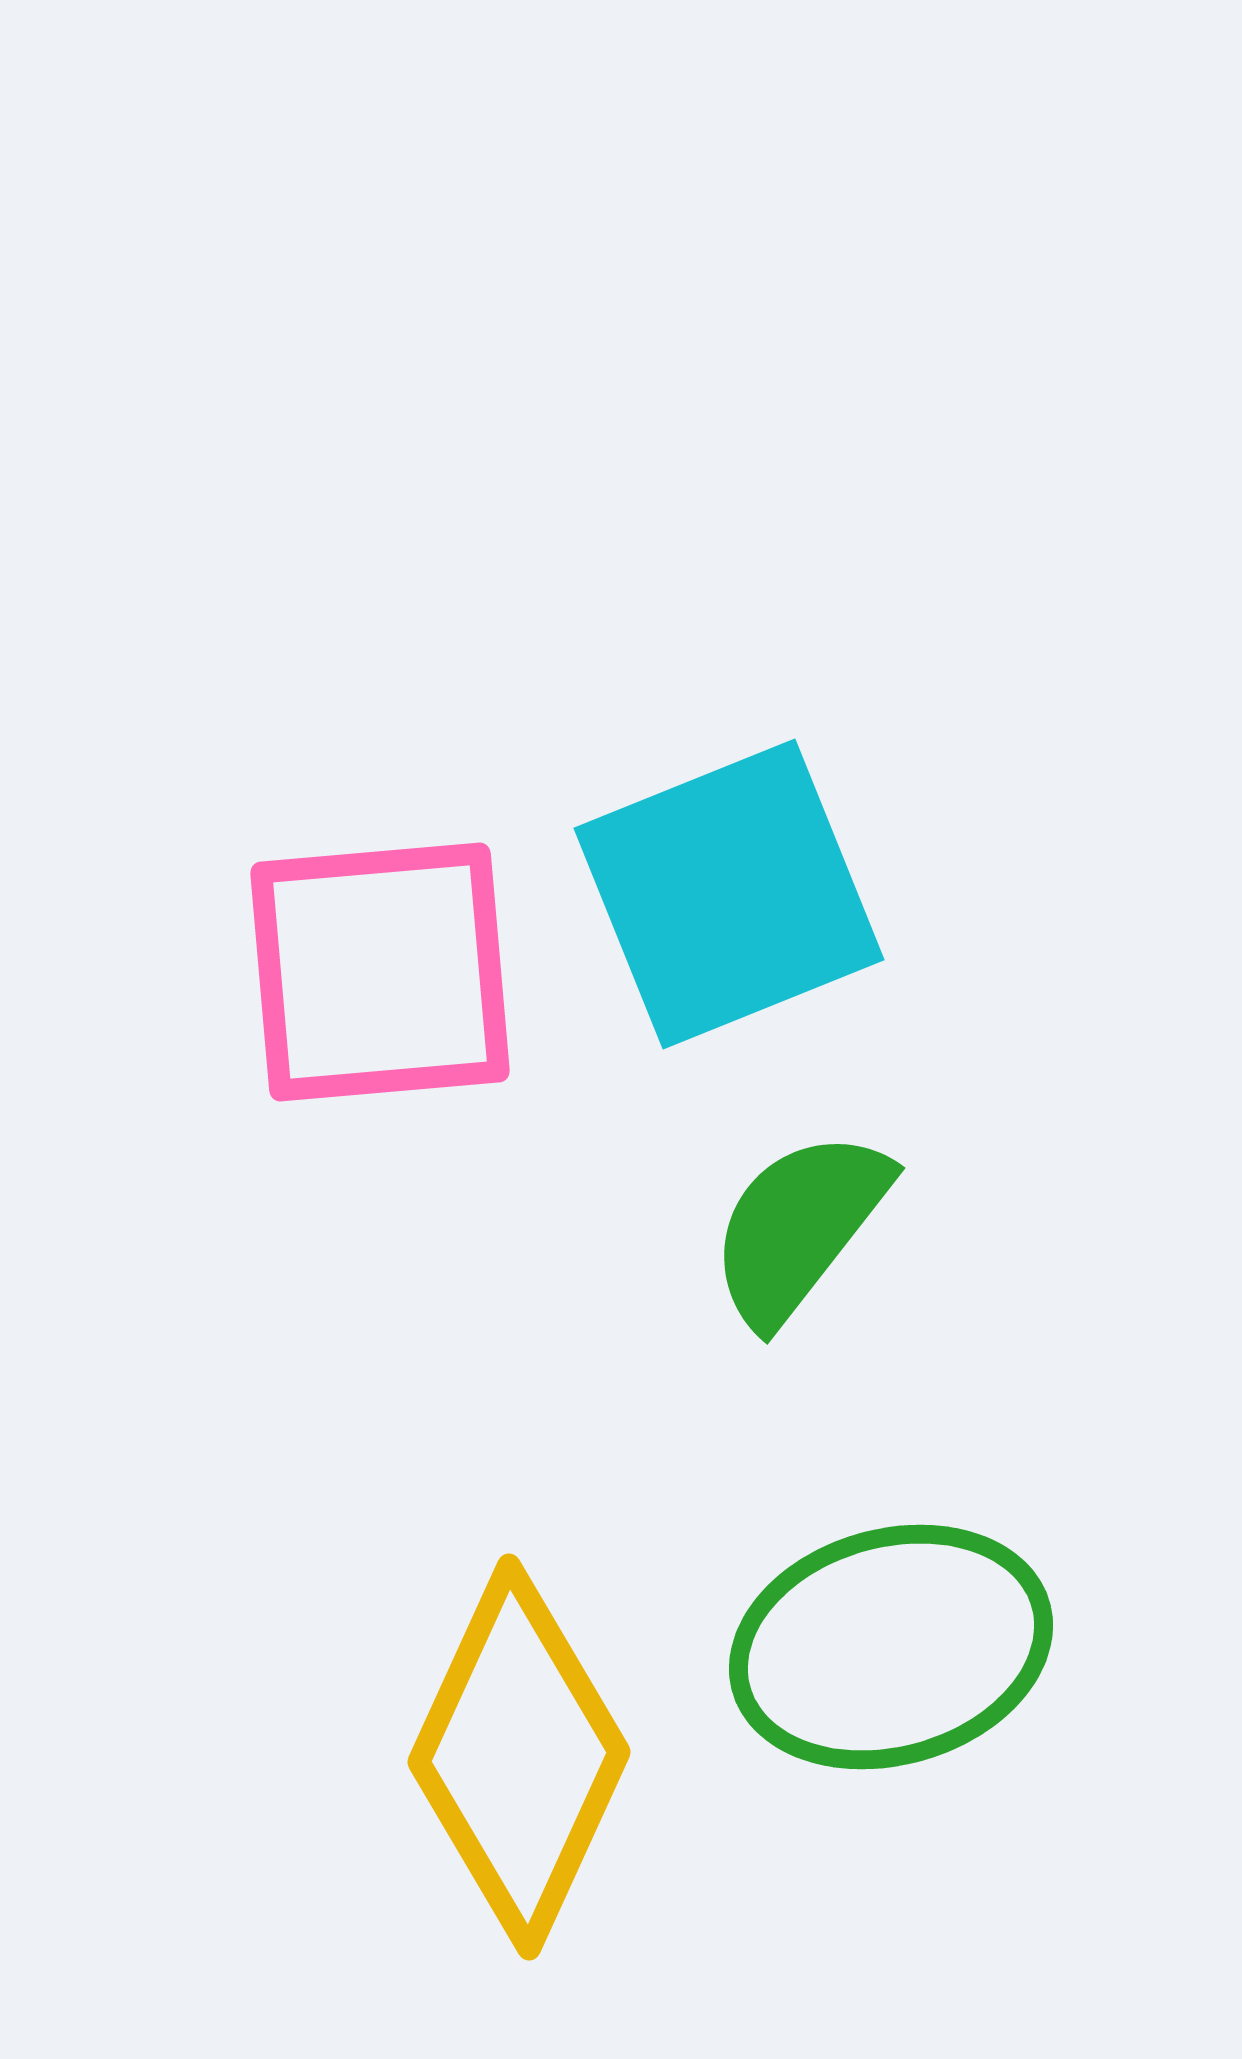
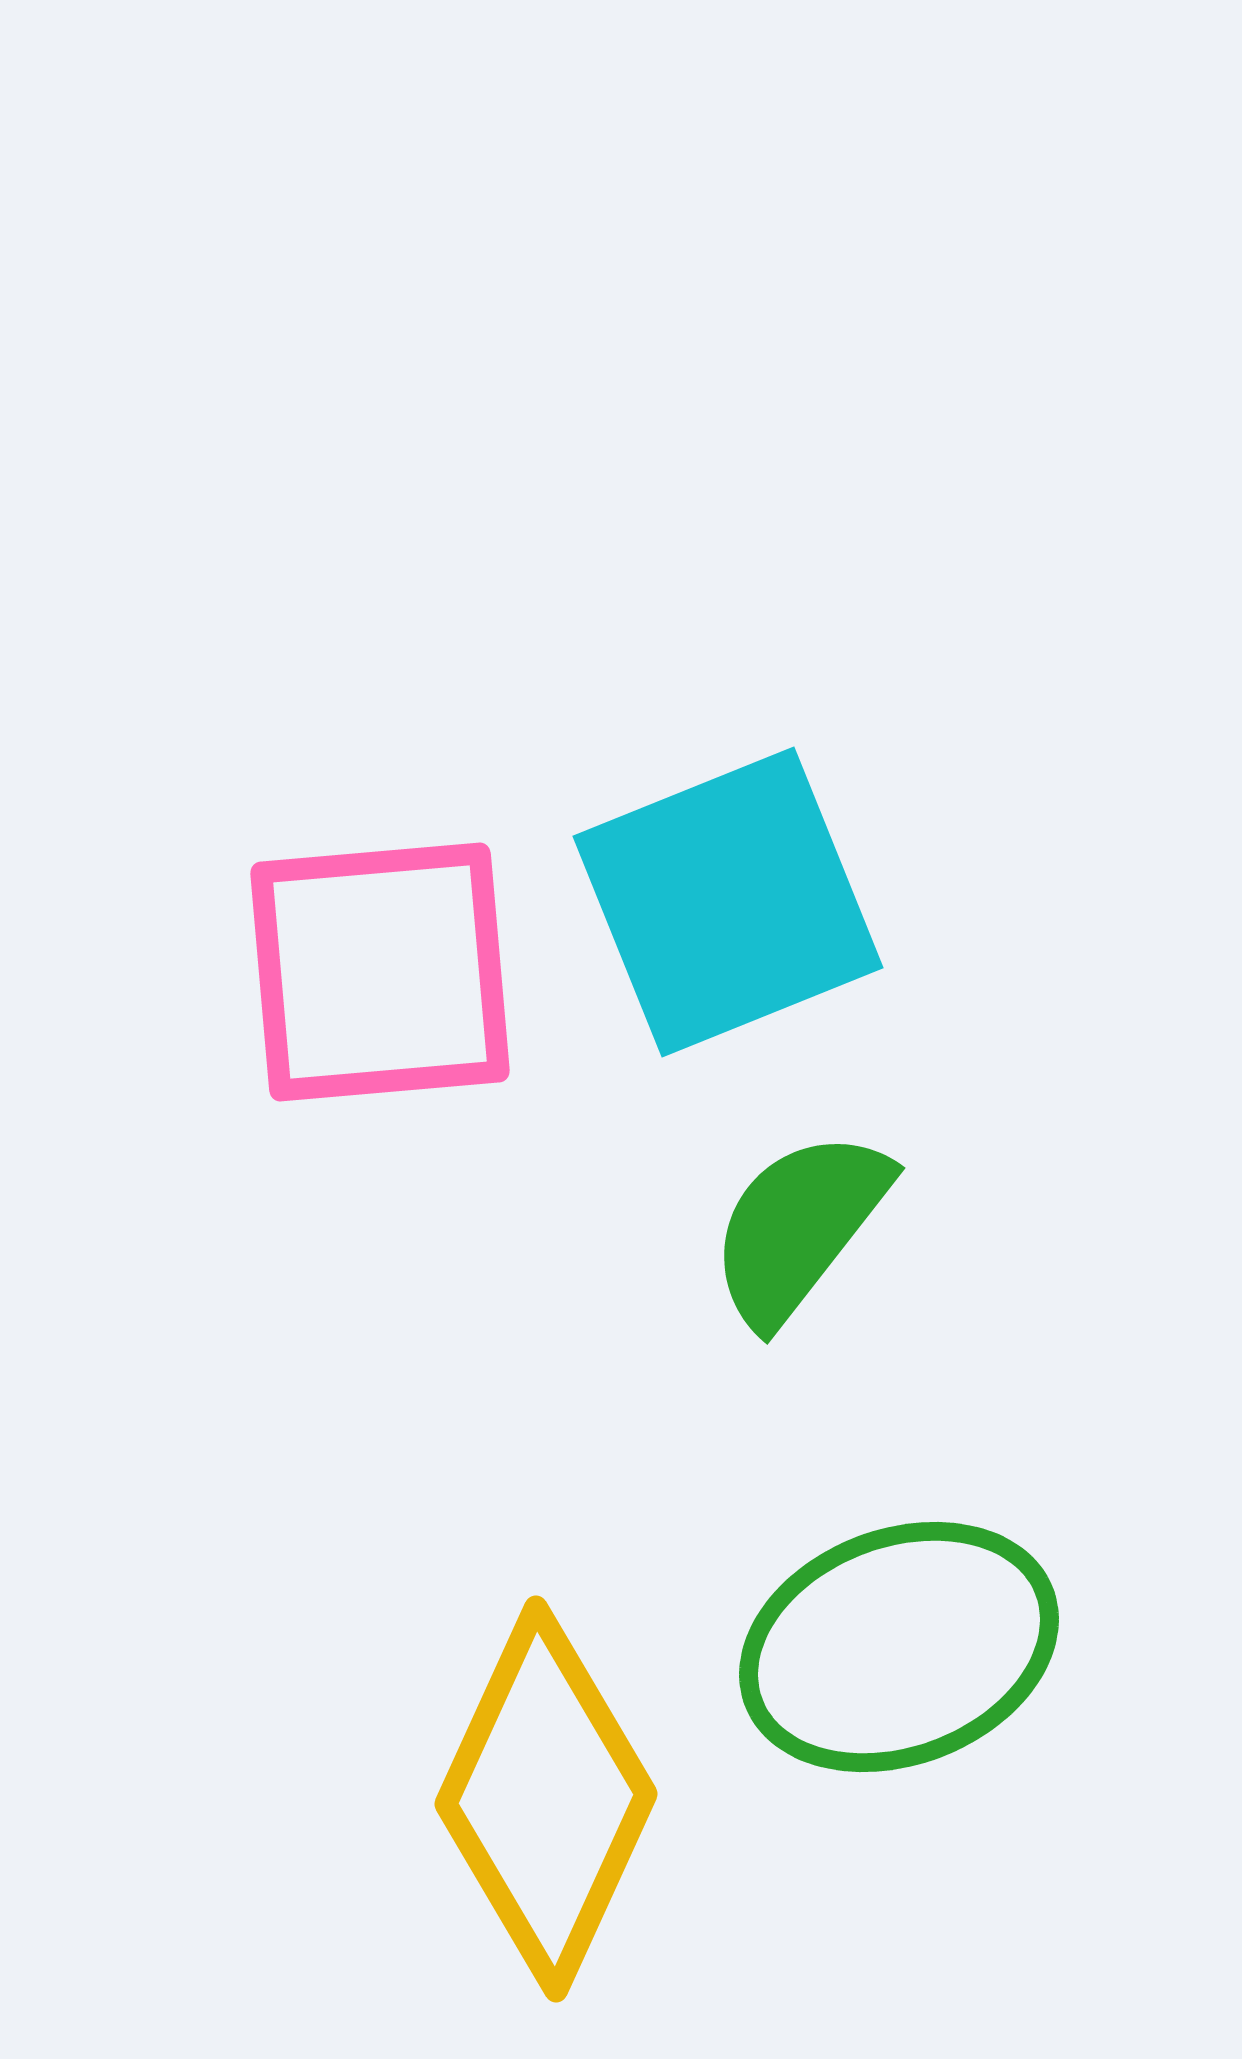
cyan square: moved 1 px left, 8 px down
green ellipse: moved 8 px right; rotated 5 degrees counterclockwise
yellow diamond: moved 27 px right, 42 px down
